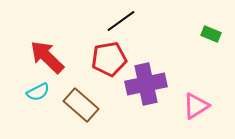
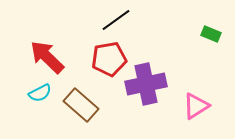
black line: moved 5 px left, 1 px up
cyan semicircle: moved 2 px right, 1 px down
